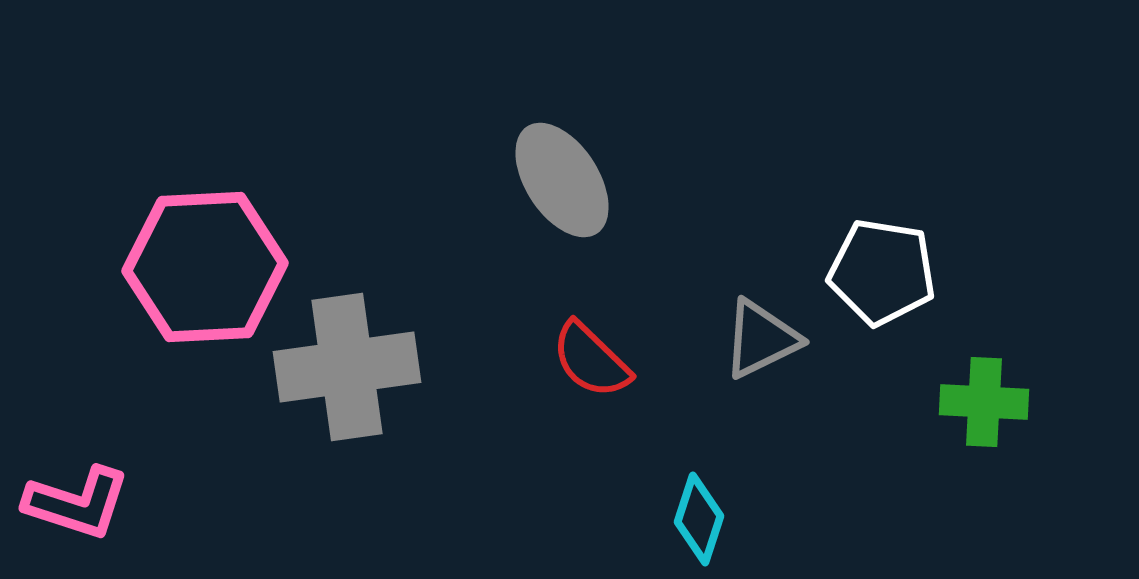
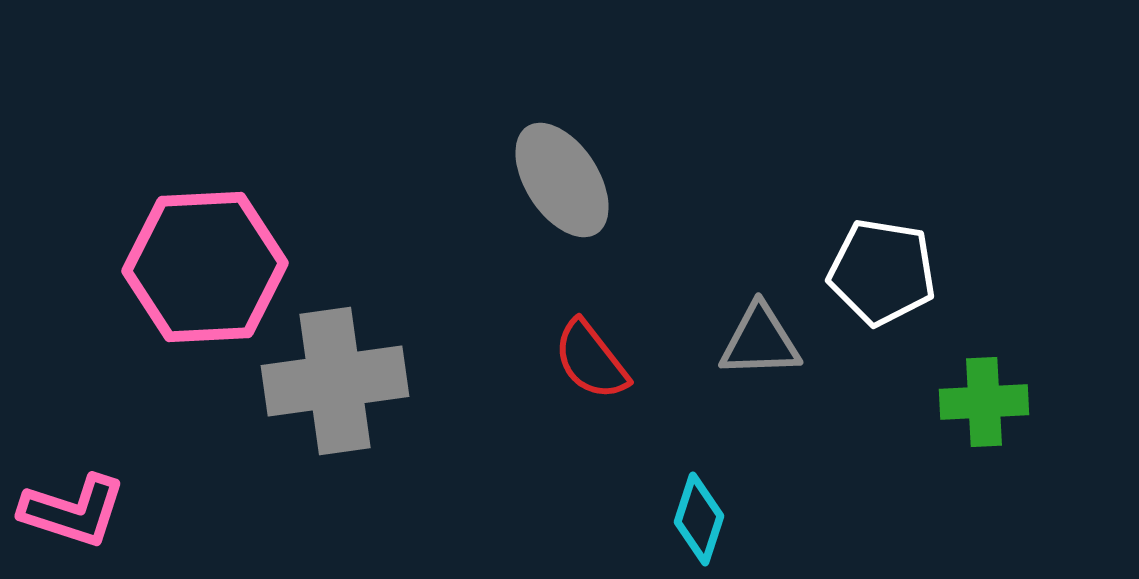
gray triangle: moved 1 px left, 2 px down; rotated 24 degrees clockwise
red semicircle: rotated 8 degrees clockwise
gray cross: moved 12 px left, 14 px down
green cross: rotated 6 degrees counterclockwise
pink L-shape: moved 4 px left, 8 px down
